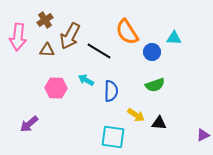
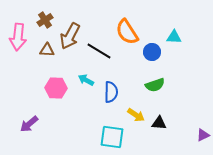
cyan triangle: moved 1 px up
blue semicircle: moved 1 px down
cyan square: moved 1 px left
